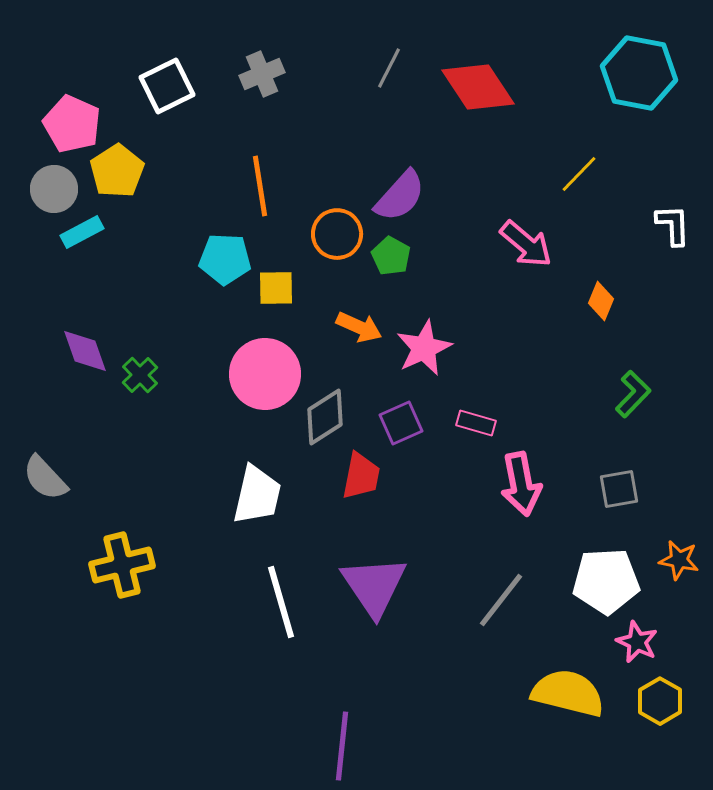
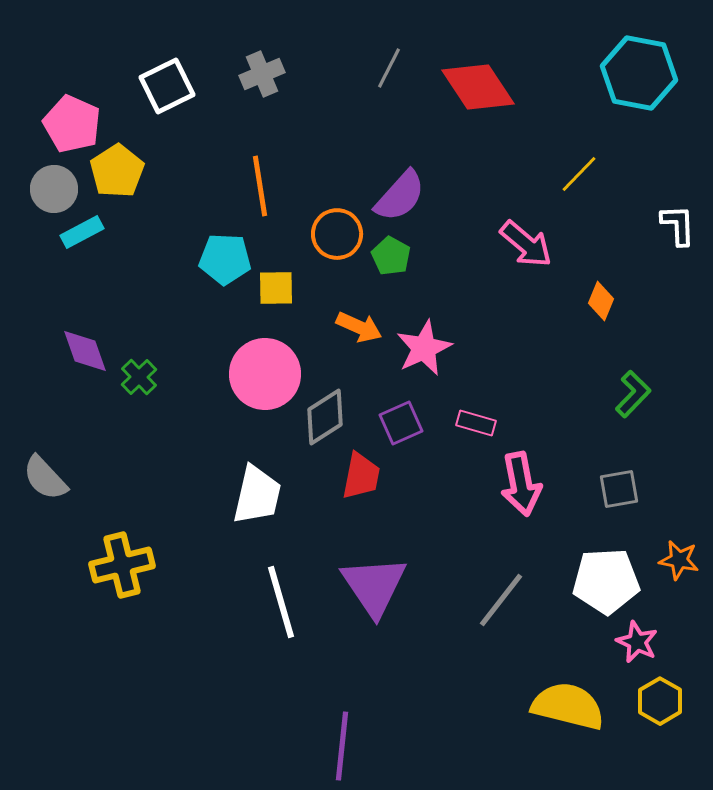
white L-shape at (673, 225): moved 5 px right
green cross at (140, 375): moved 1 px left, 2 px down
yellow semicircle at (568, 693): moved 13 px down
